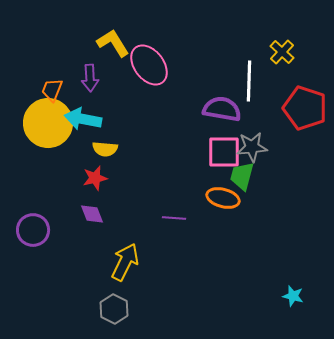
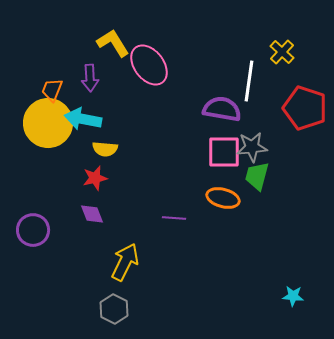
white line: rotated 6 degrees clockwise
green trapezoid: moved 15 px right
cyan star: rotated 10 degrees counterclockwise
